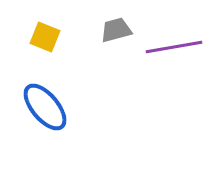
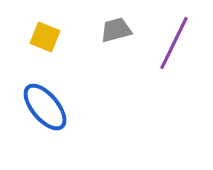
purple line: moved 4 px up; rotated 54 degrees counterclockwise
